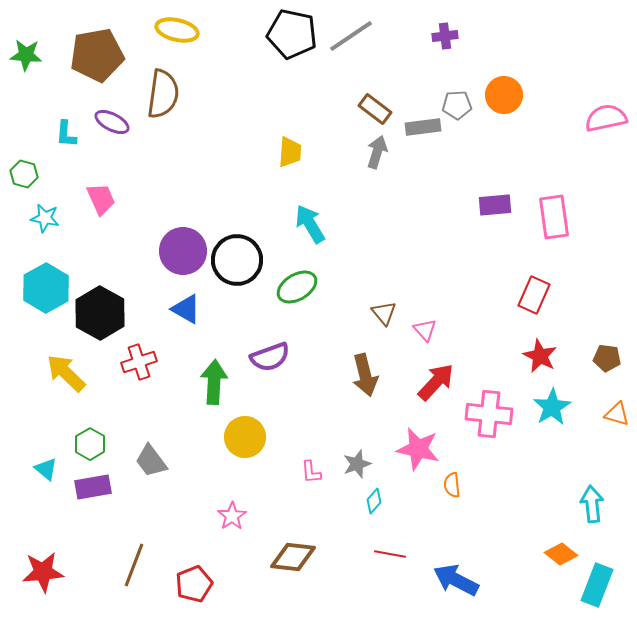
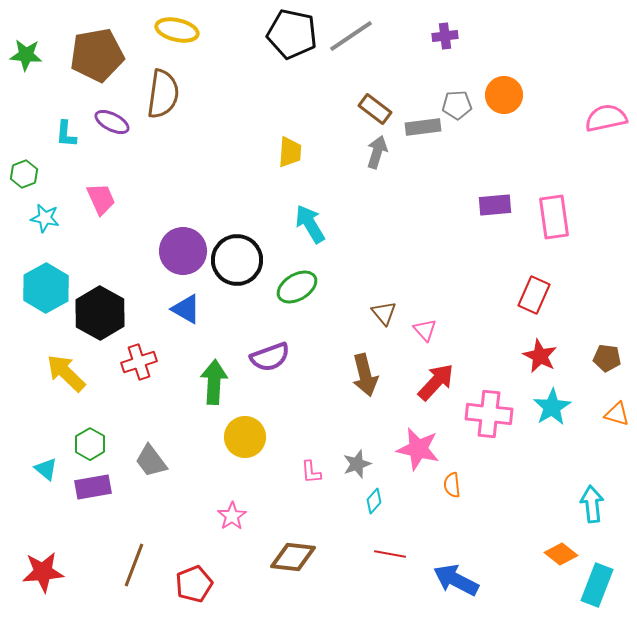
green hexagon at (24, 174): rotated 24 degrees clockwise
